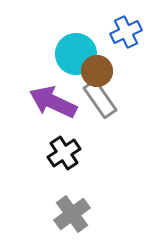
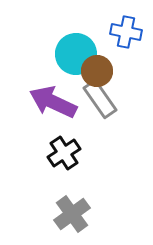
blue cross: rotated 36 degrees clockwise
